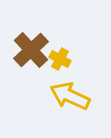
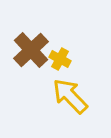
yellow arrow: rotated 21 degrees clockwise
